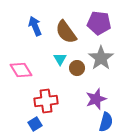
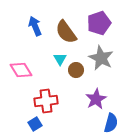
purple pentagon: rotated 25 degrees counterclockwise
gray star: rotated 10 degrees counterclockwise
brown circle: moved 1 px left, 2 px down
purple star: rotated 10 degrees counterclockwise
blue semicircle: moved 5 px right, 1 px down
